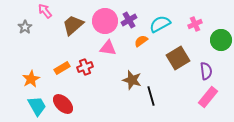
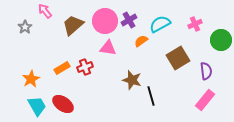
pink rectangle: moved 3 px left, 3 px down
red ellipse: rotated 10 degrees counterclockwise
